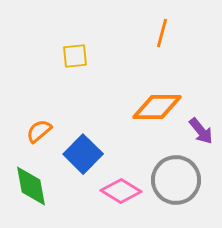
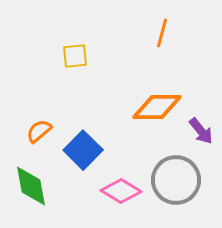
blue square: moved 4 px up
